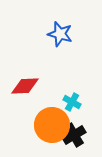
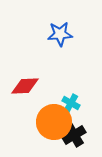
blue star: rotated 20 degrees counterclockwise
cyan cross: moved 1 px left, 1 px down
orange circle: moved 2 px right, 3 px up
